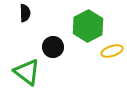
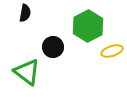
black semicircle: rotated 12 degrees clockwise
